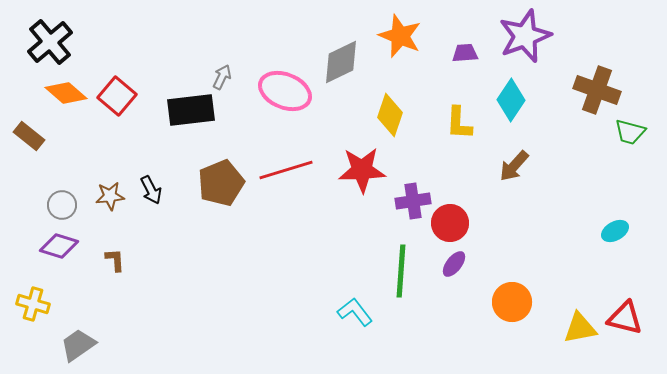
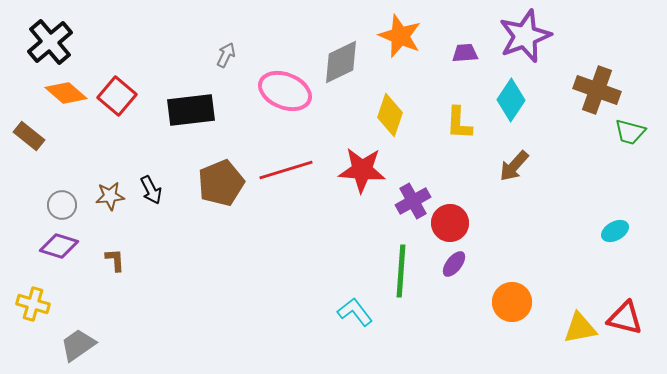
gray arrow: moved 4 px right, 22 px up
red star: rotated 6 degrees clockwise
purple cross: rotated 20 degrees counterclockwise
